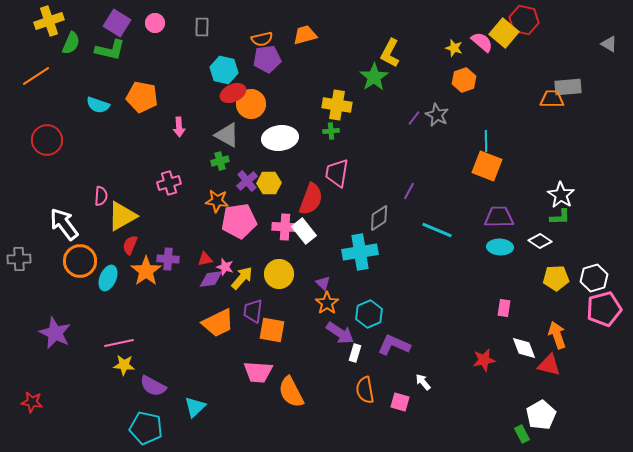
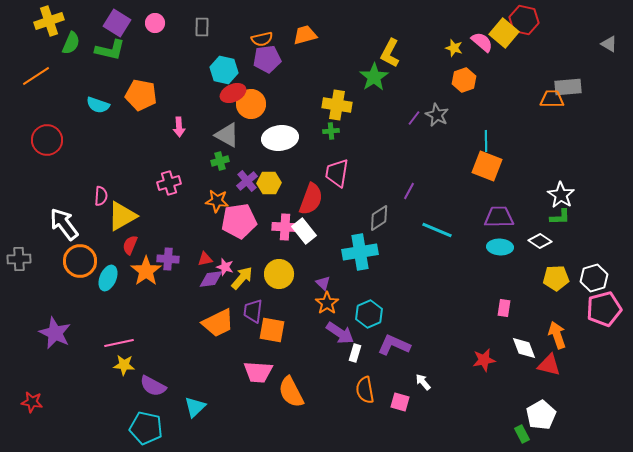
orange pentagon at (142, 97): moved 1 px left, 2 px up
